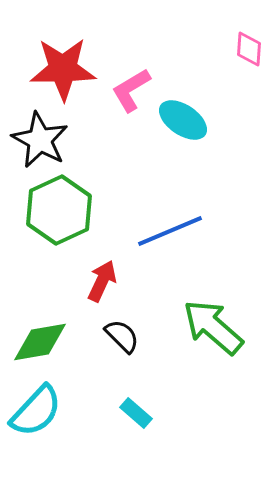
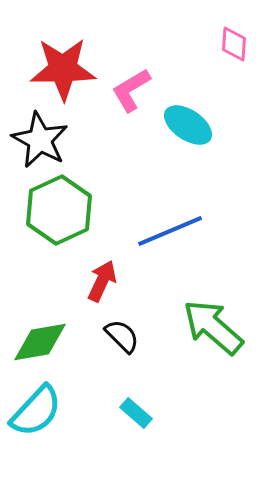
pink diamond: moved 15 px left, 5 px up
cyan ellipse: moved 5 px right, 5 px down
